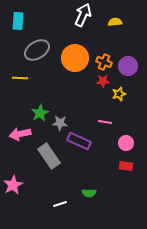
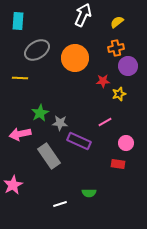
yellow semicircle: moved 2 px right; rotated 32 degrees counterclockwise
orange cross: moved 12 px right, 14 px up; rotated 35 degrees counterclockwise
pink line: rotated 40 degrees counterclockwise
red rectangle: moved 8 px left, 2 px up
